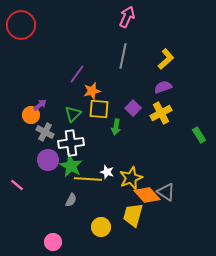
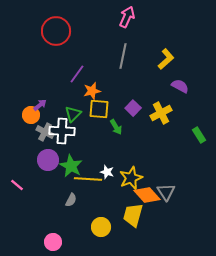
red circle: moved 35 px right, 6 px down
purple semicircle: moved 17 px right, 1 px up; rotated 48 degrees clockwise
green arrow: rotated 42 degrees counterclockwise
white cross: moved 9 px left, 12 px up; rotated 10 degrees clockwise
gray triangle: rotated 24 degrees clockwise
